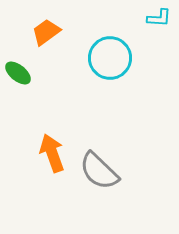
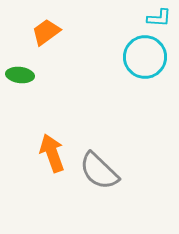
cyan circle: moved 35 px right, 1 px up
green ellipse: moved 2 px right, 2 px down; rotated 32 degrees counterclockwise
